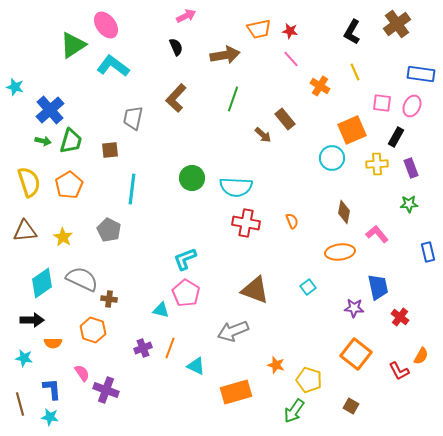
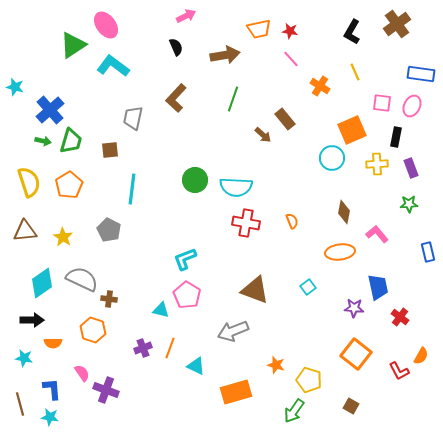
black rectangle at (396, 137): rotated 18 degrees counterclockwise
green circle at (192, 178): moved 3 px right, 2 px down
pink pentagon at (186, 293): moved 1 px right, 2 px down
